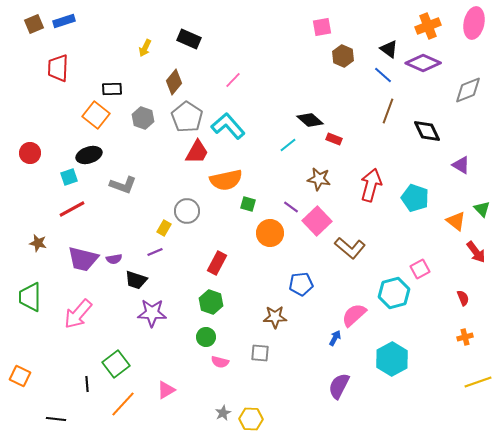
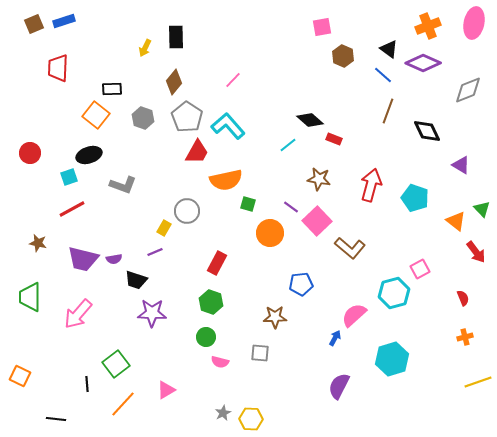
black rectangle at (189, 39): moved 13 px left, 2 px up; rotated 65 degrees clockwise
cyan hexagon at (392, 359): rotated 12 degrees clockwise
